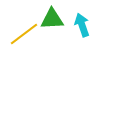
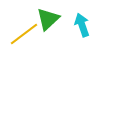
green triangle: moved 4 px left; rotated 40 degrees counterclockwise
